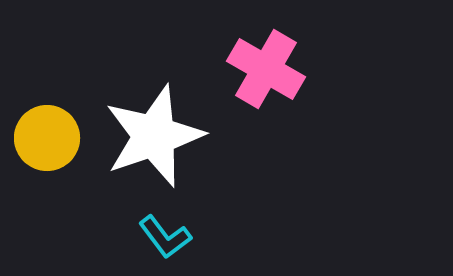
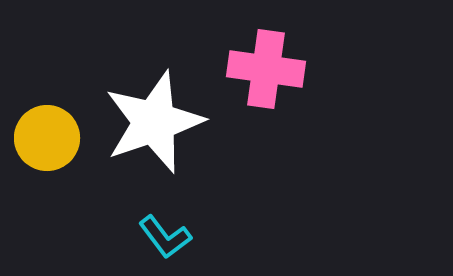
pink cross: rotated 22 degrees counterclockwise
white star: moved 14 px up
